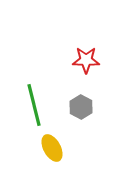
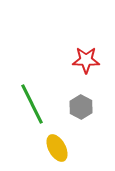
green line: moved 2 px left, 1 px up; rotated 12 degrees counterclockwise
yellow ellipse: moved 5 px right
